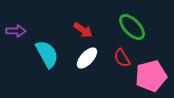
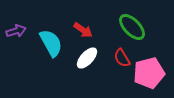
purple arrow: rotated 18 degrees counterclockwise
cyan semicircle: moved 4 px right, 11 px up
pink pentagon: moved 2 px left, 3 px up
